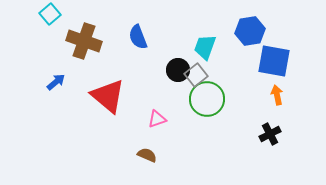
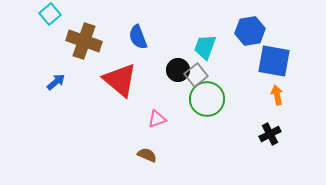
red triangle: moved 12 px right, 16 px up
